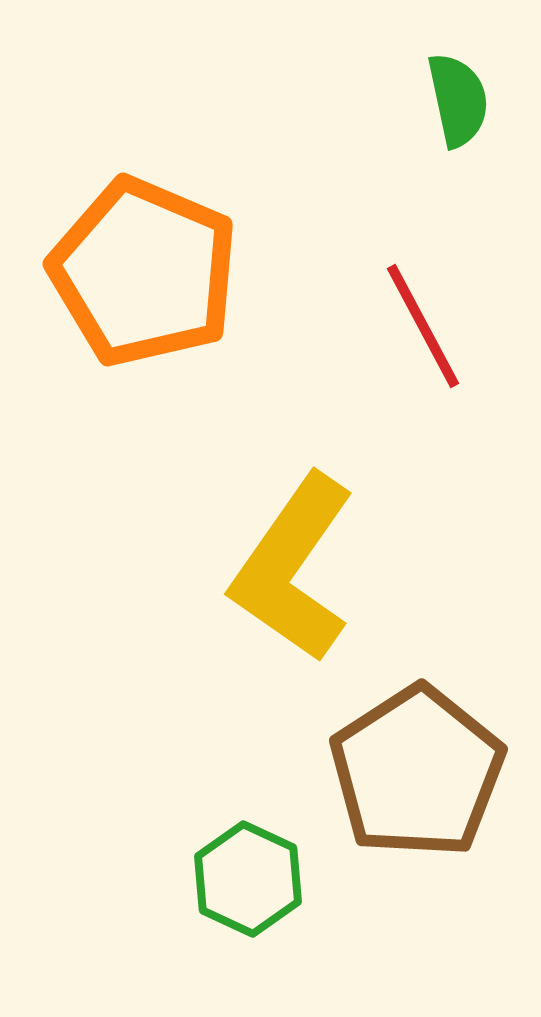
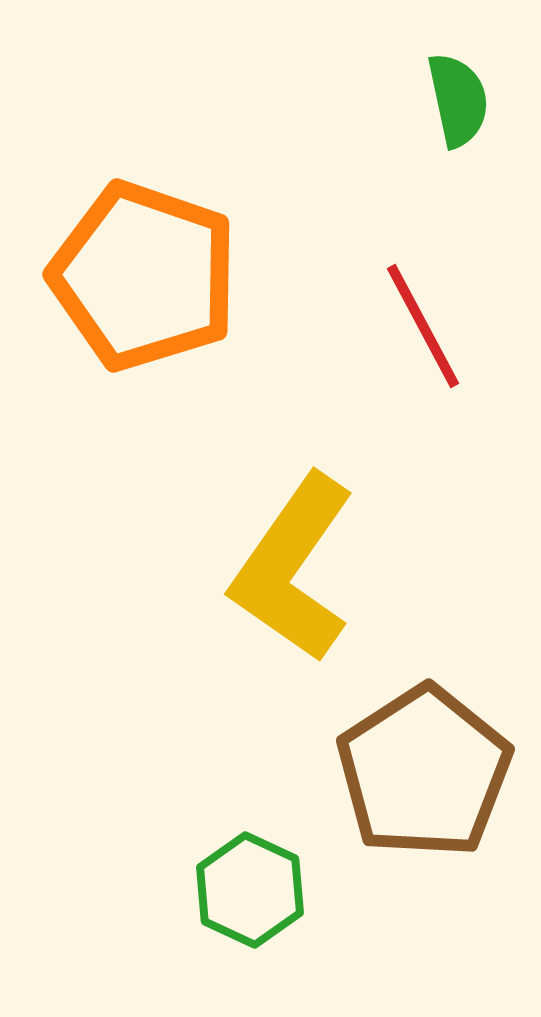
orange pentagon: moved 4 px down; rotated 4 degrees counterclockwise
brown pentagon: moved 7 px right
green hexagon: moved 2 px right, 11 px down
